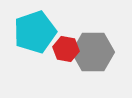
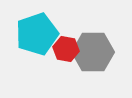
cyan pentagon: moved 2 px right, 2 px down
